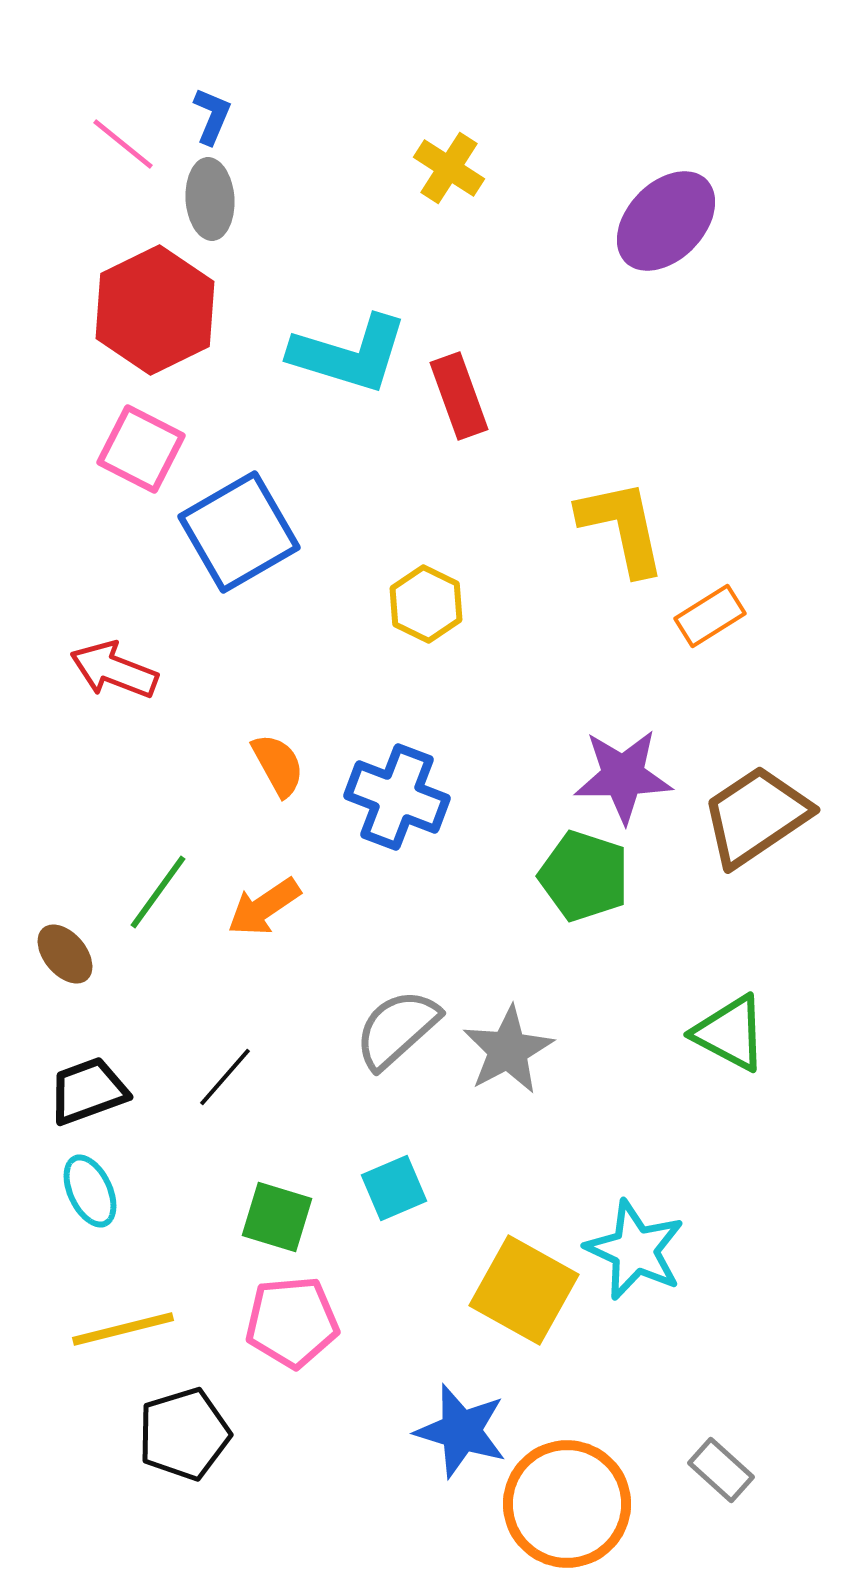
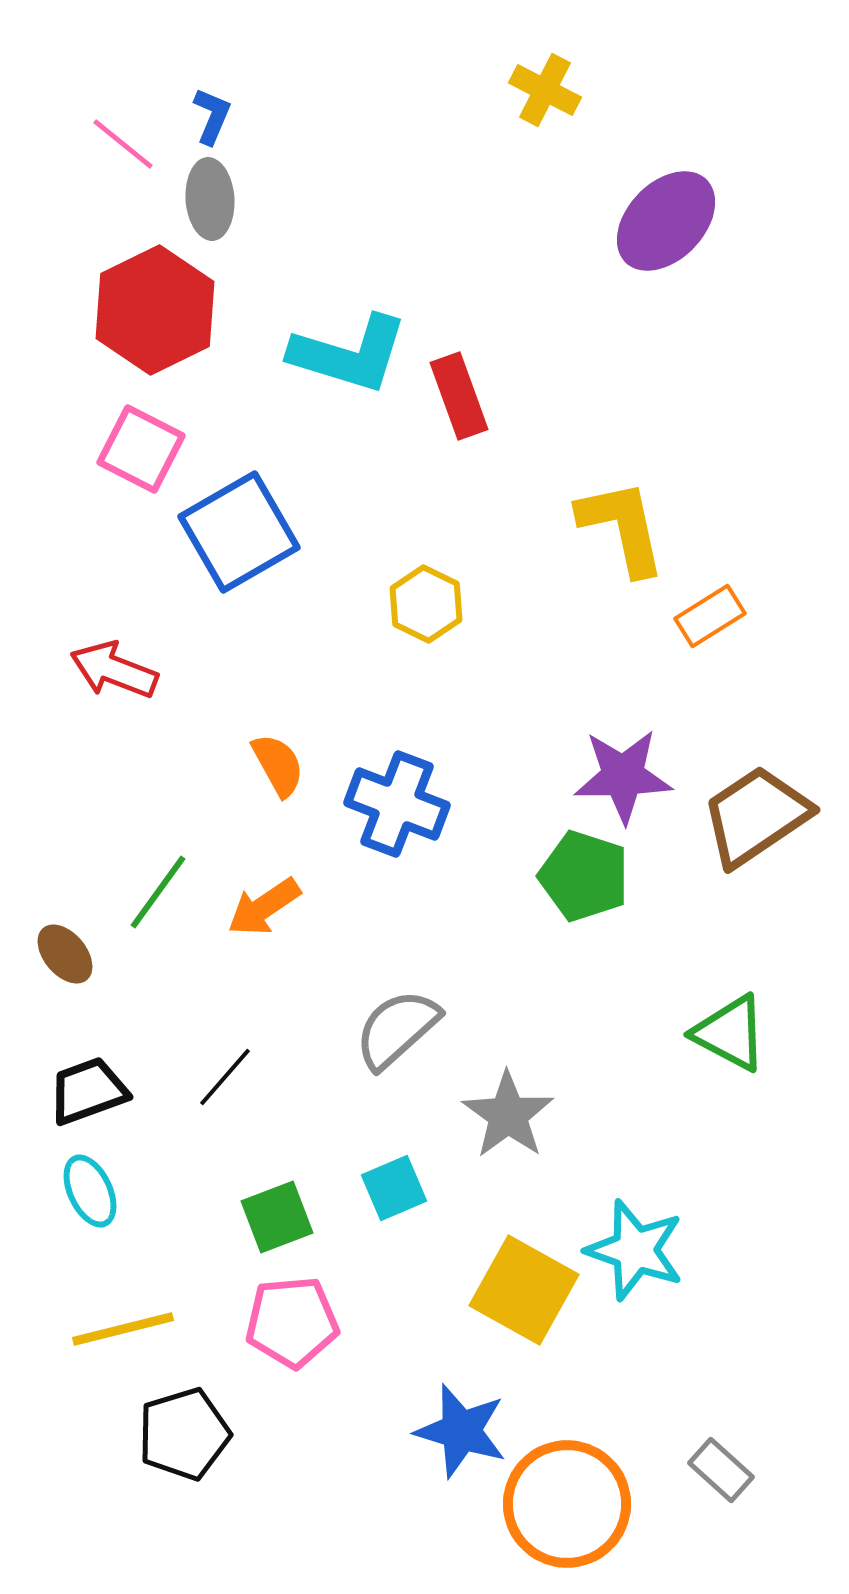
yellow cross: moved 96 px right, 78 px up; rotated 6 degrees counterclockwise
blue cross: moved 7 px down
gray star: moved 65 px down; rotated 8 degrees counterclockwise
green square: rotated 38 degrees counterclockwise
cyan star: rotated 6 degrees counterclockwise
